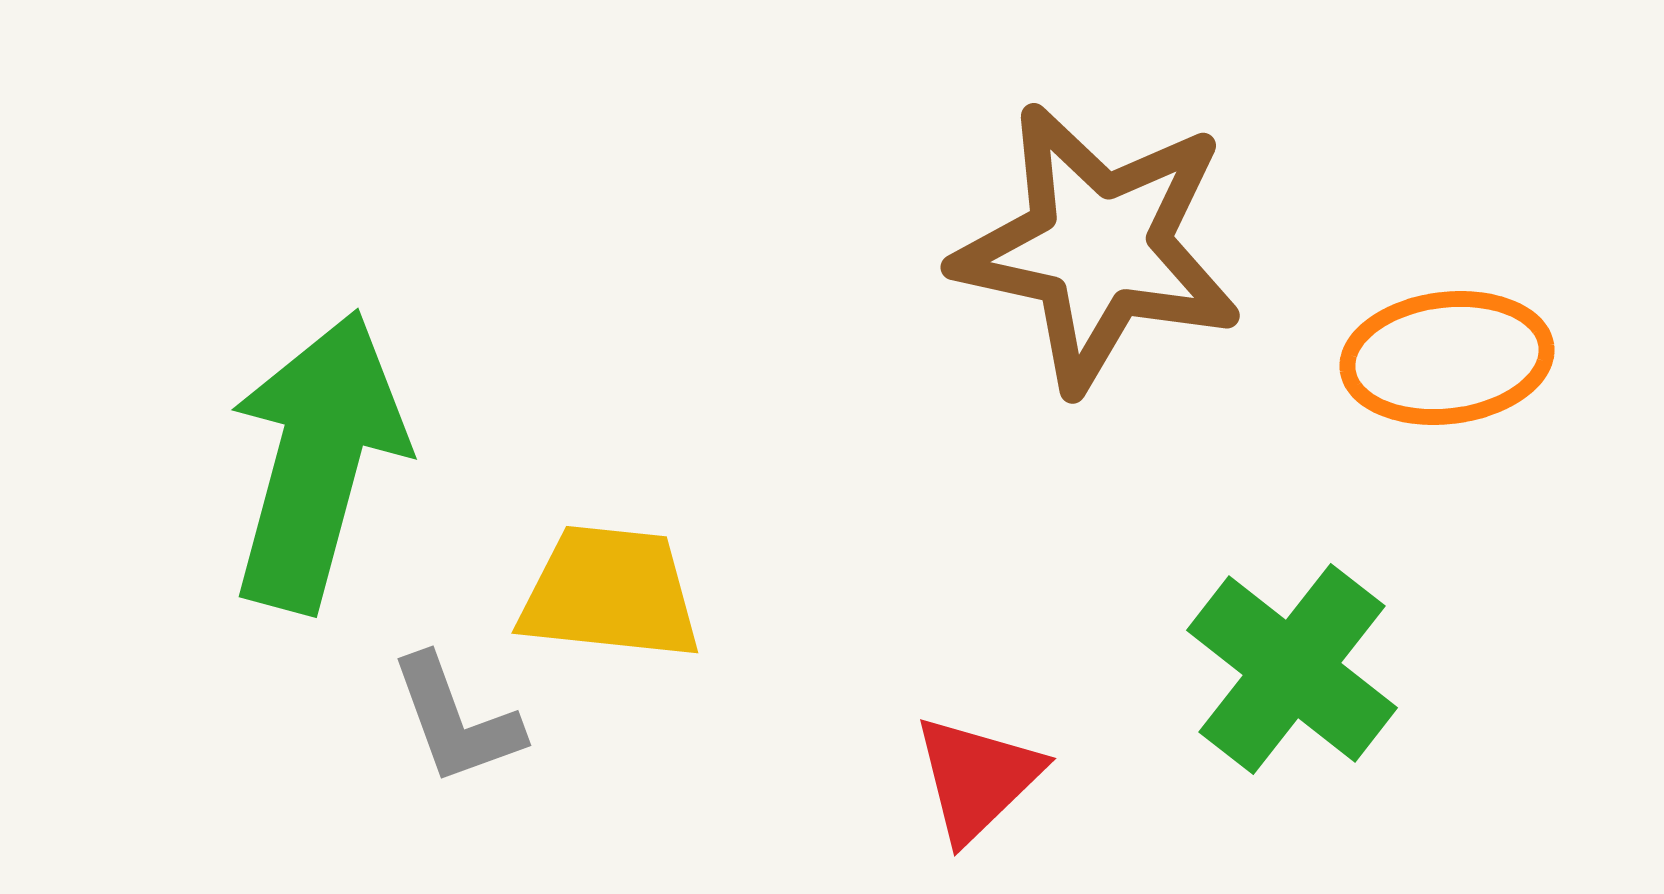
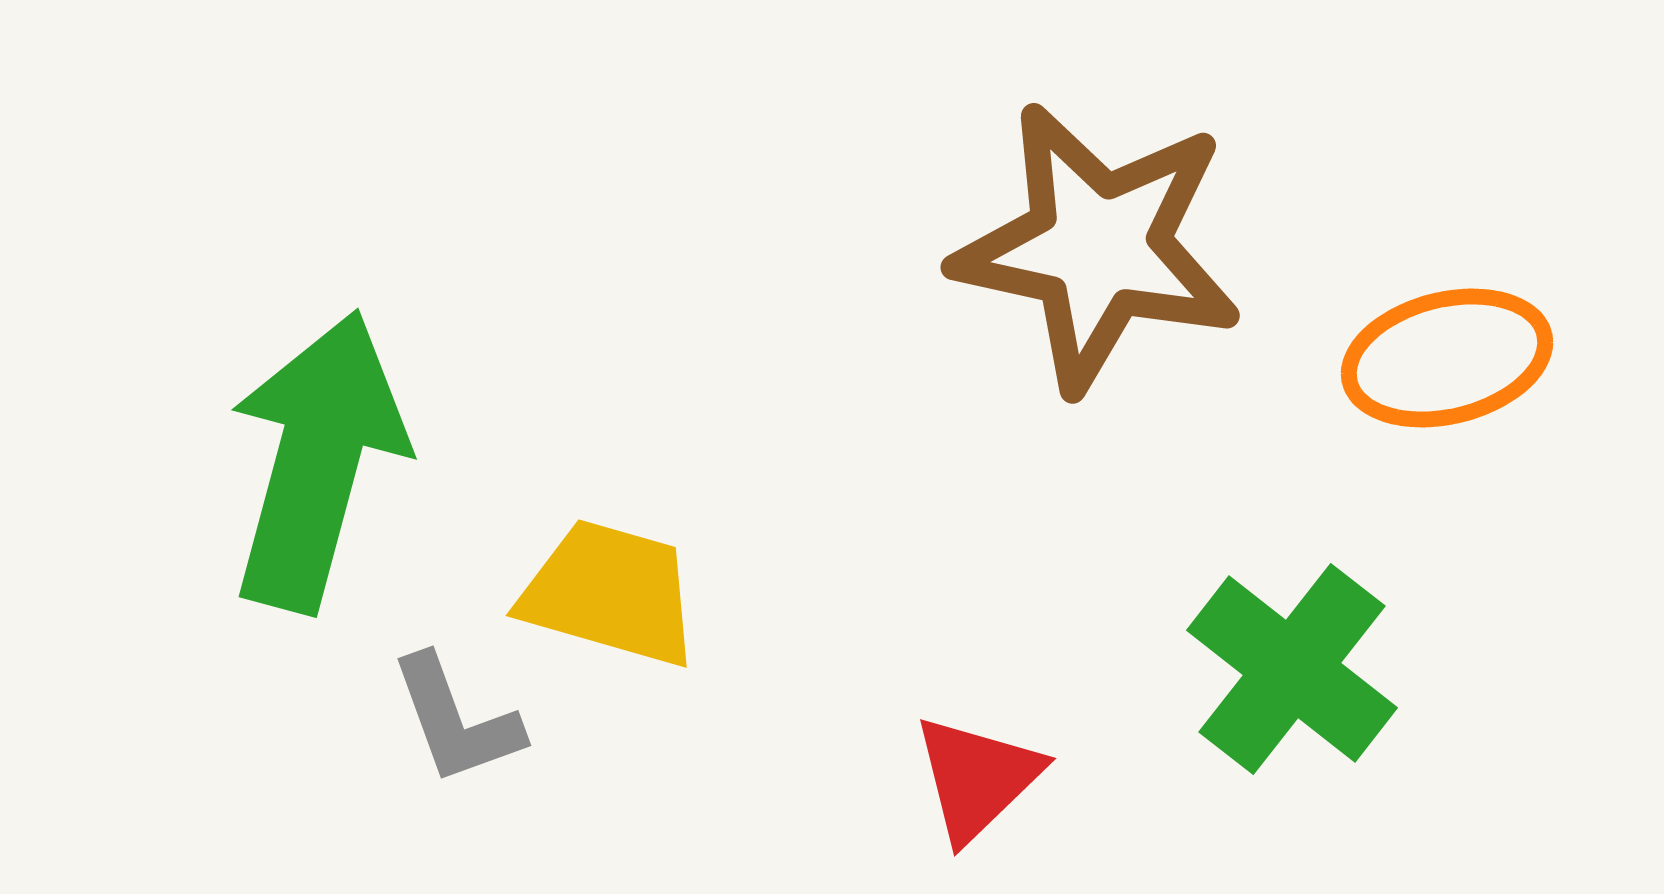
orange ellipse: rotated 7 degrees counterclockwise
yellow trapezoid: rotated 10 degrees clockwise
